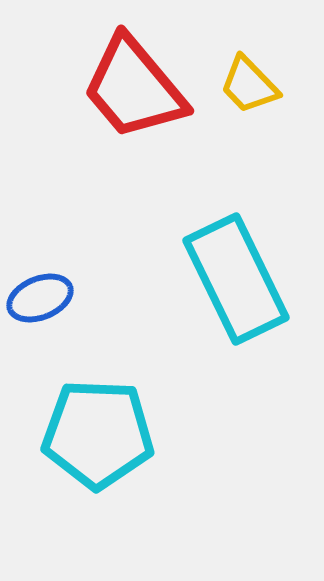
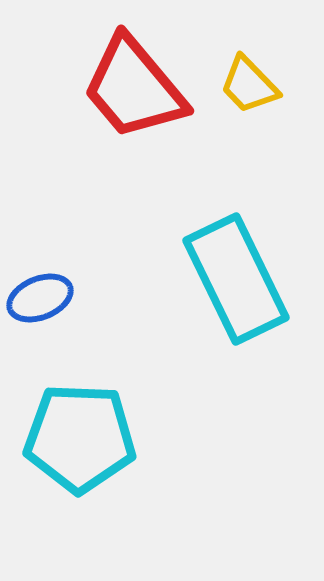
cyan pentagon: moved 18 px left, 4 px down
